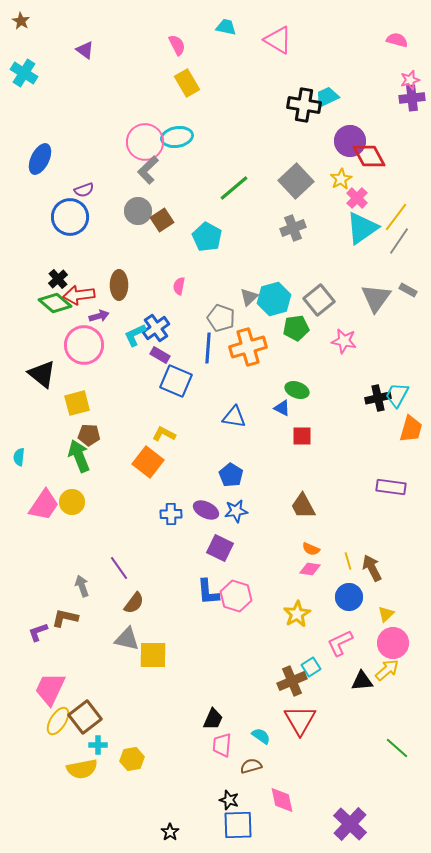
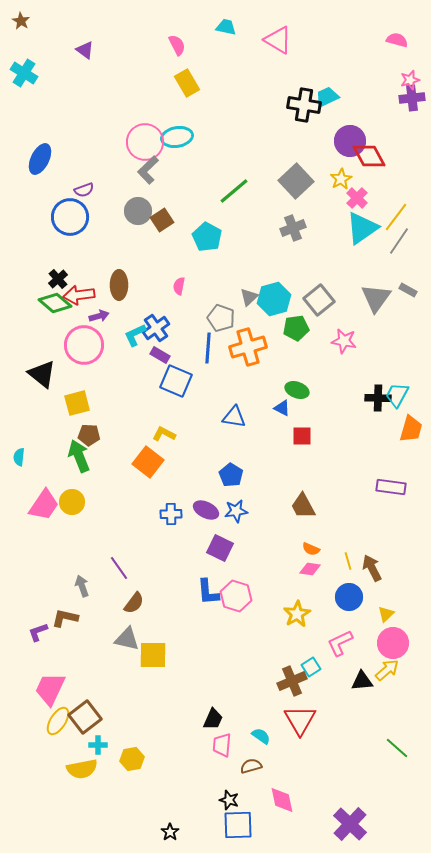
green line at (234, 188): moved 3 px down
black cross at (378, 398): rotated 15 degrees clockwise
